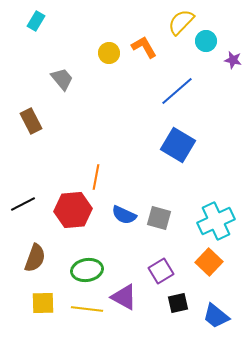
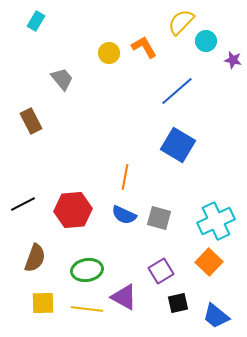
orange line: moved 29 px right
